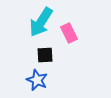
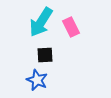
pink rectangle: moved 2 px right, 6 px up
